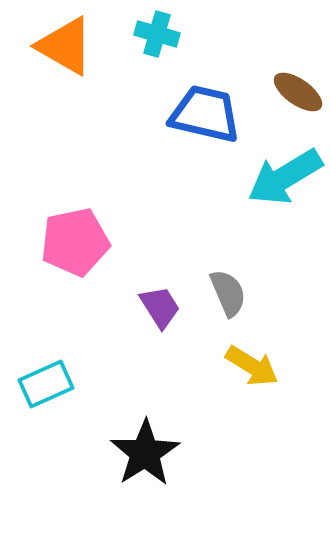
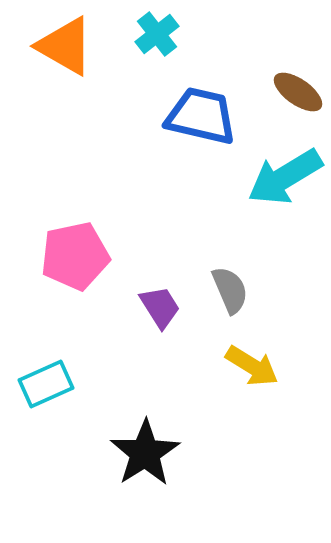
cyan cross: rotated 36 degrees clockwise
blue trapezoid: moved 4 px left, 2 px down
pink pentagon: moved 14 px down
gray semicircle: moved 2 px right, 3 px up
